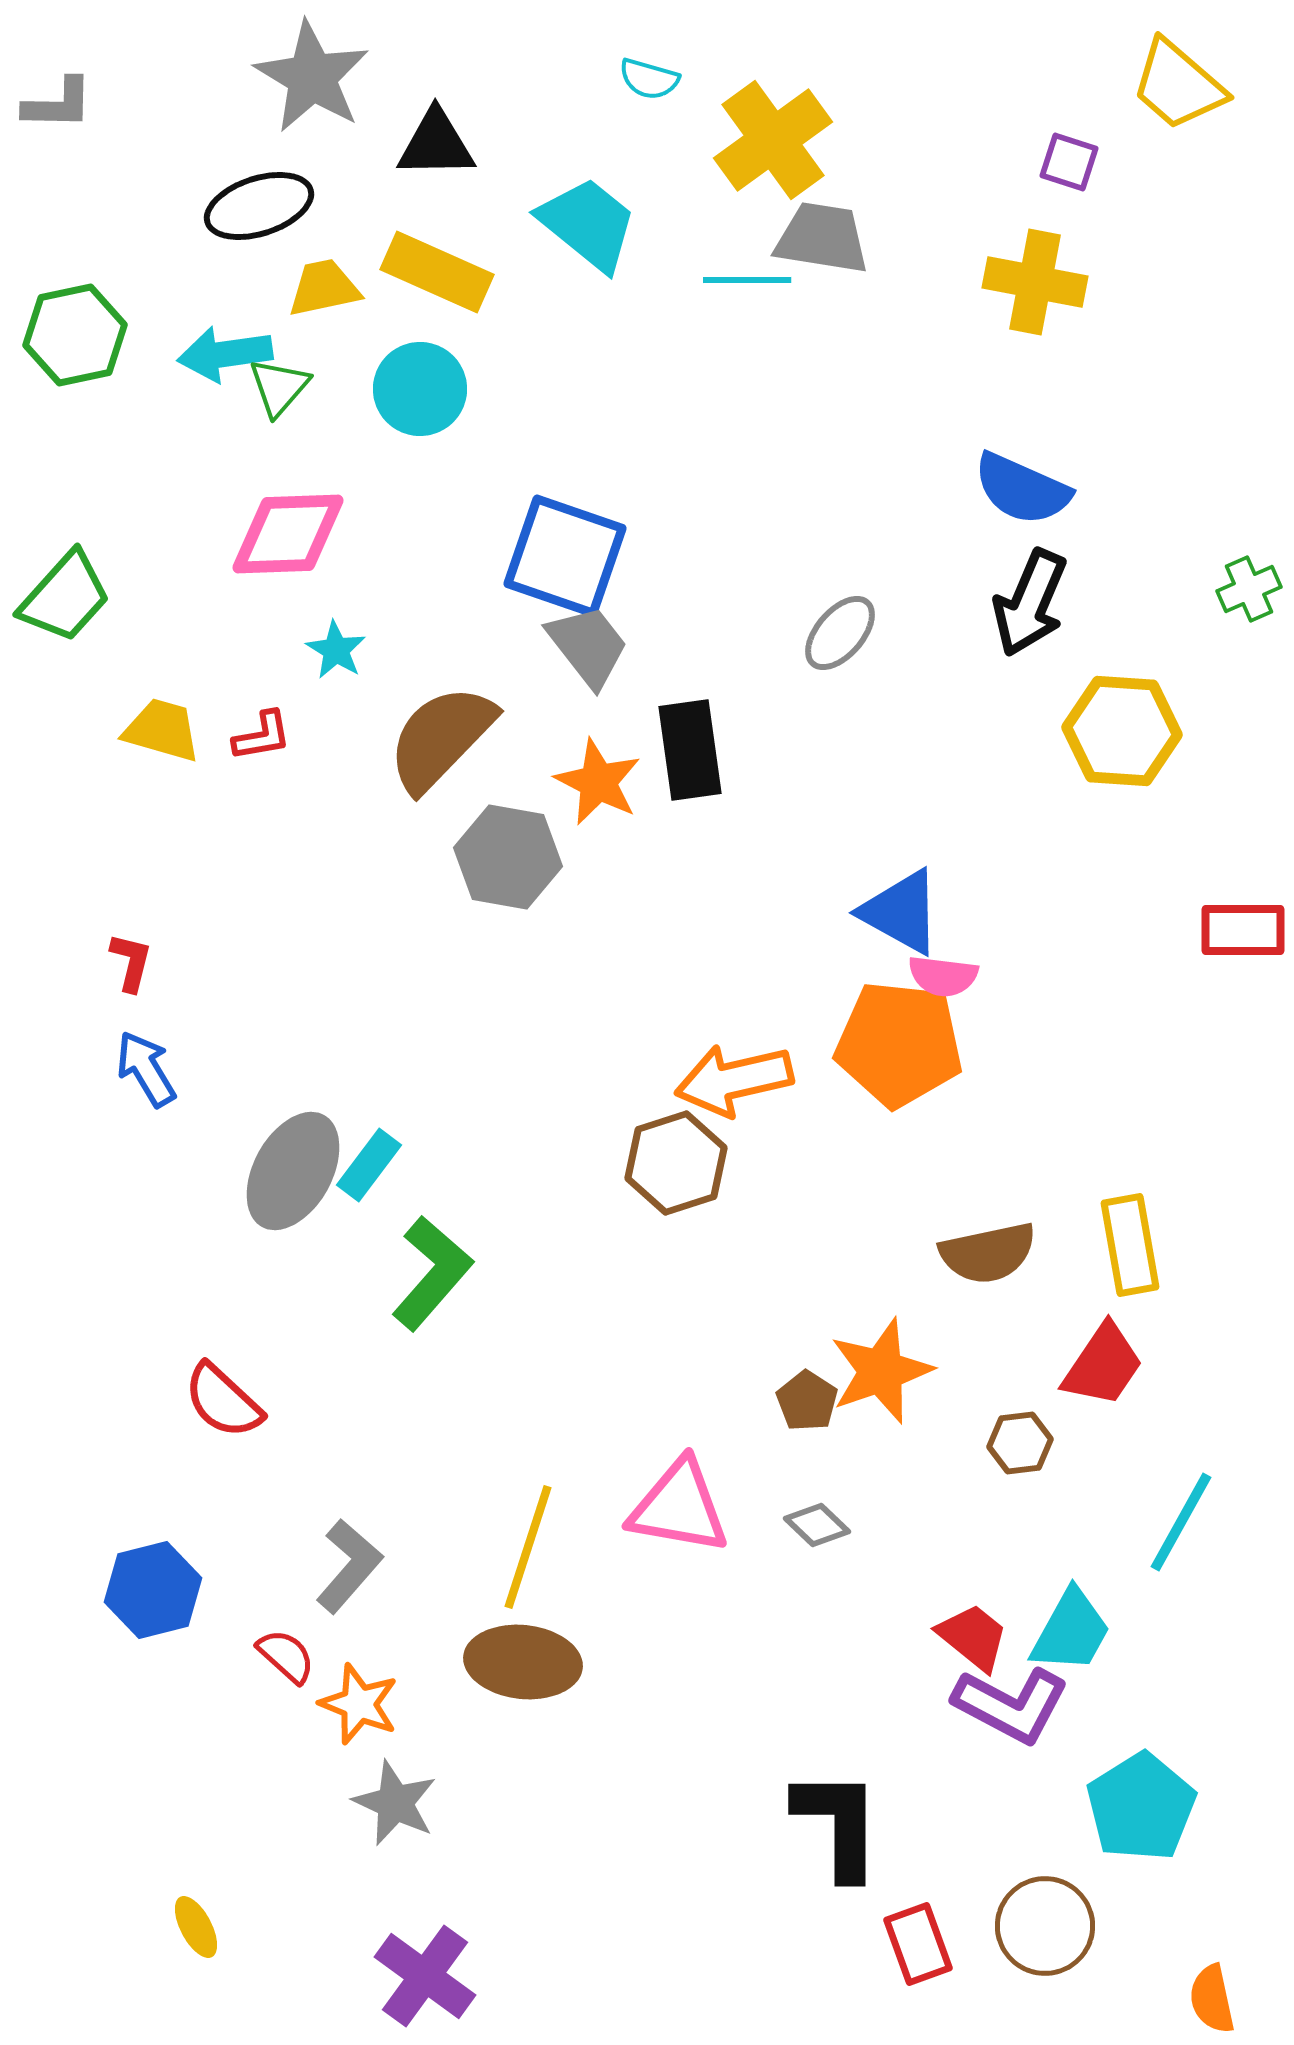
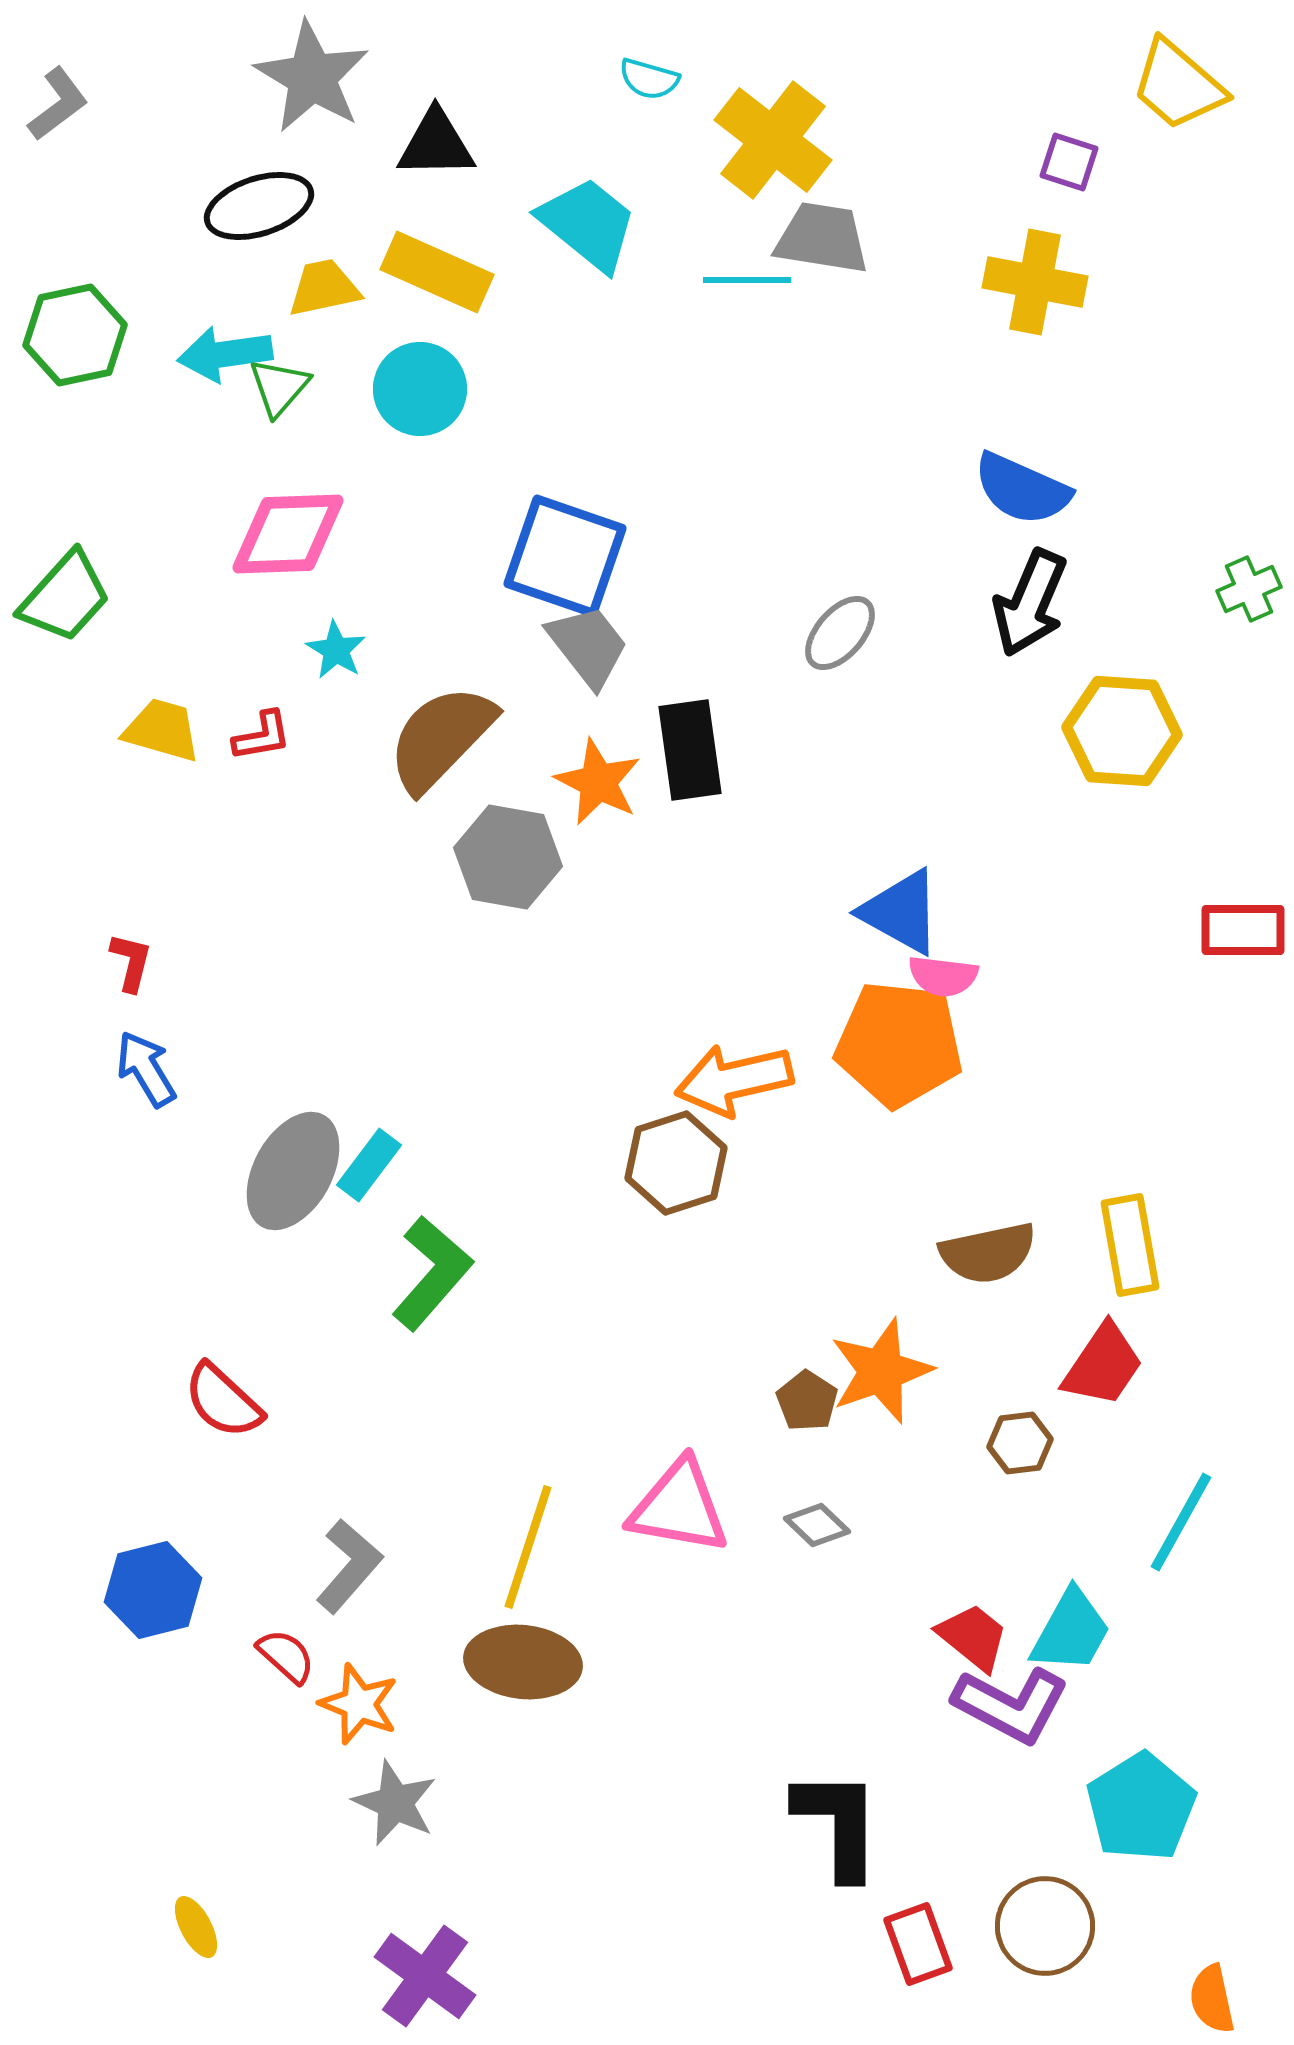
gray L-shape at (58, 104): rotated 38 degrees counterclockwise
yellow cross at (773, 140): rotated 16 degrees counterclockwise
